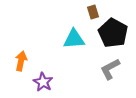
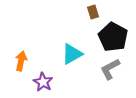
black pentagon: moved 4 px down
cyan triangle: moved 2 px left, 15 px down; rotated 25 degrees counterclockwise
